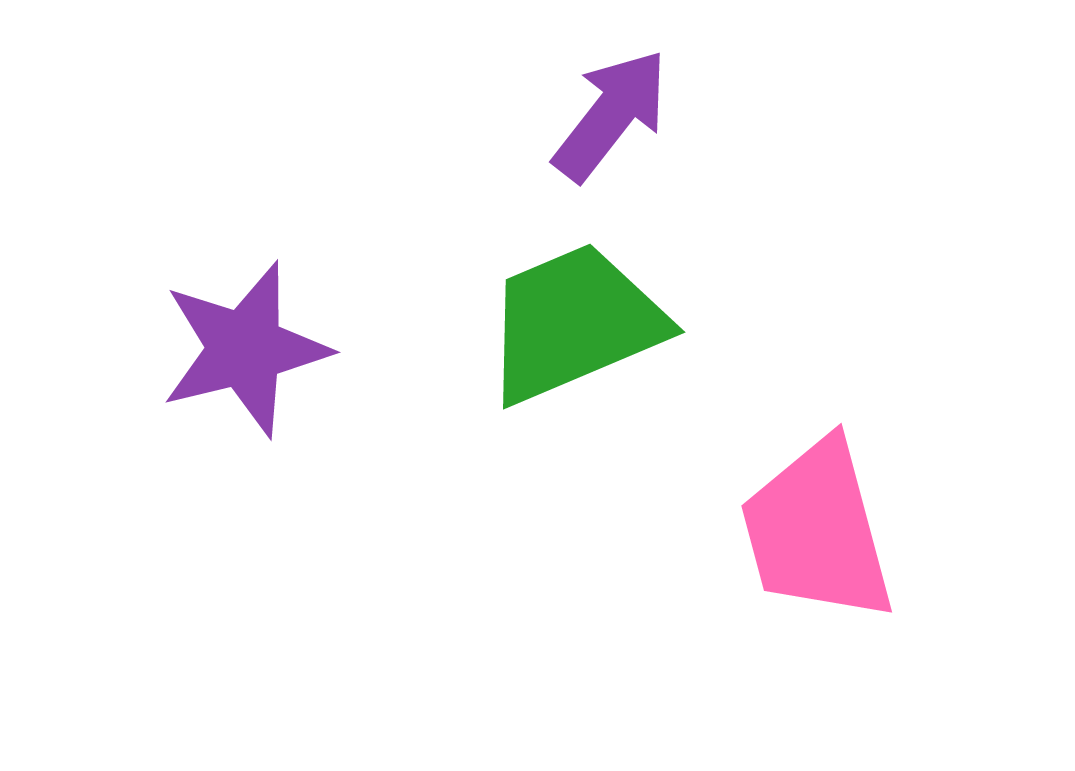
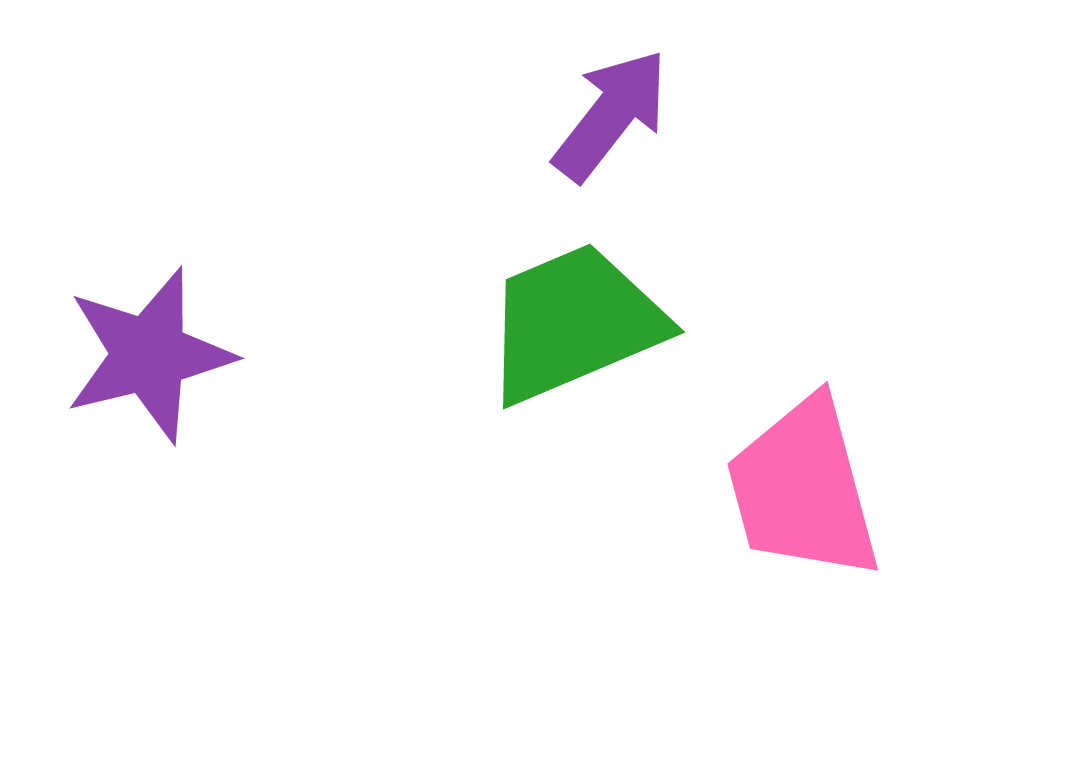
purple star: moved 96 px left, 6 px down
pink trapezoid: moved 14 px left, 42 px up
